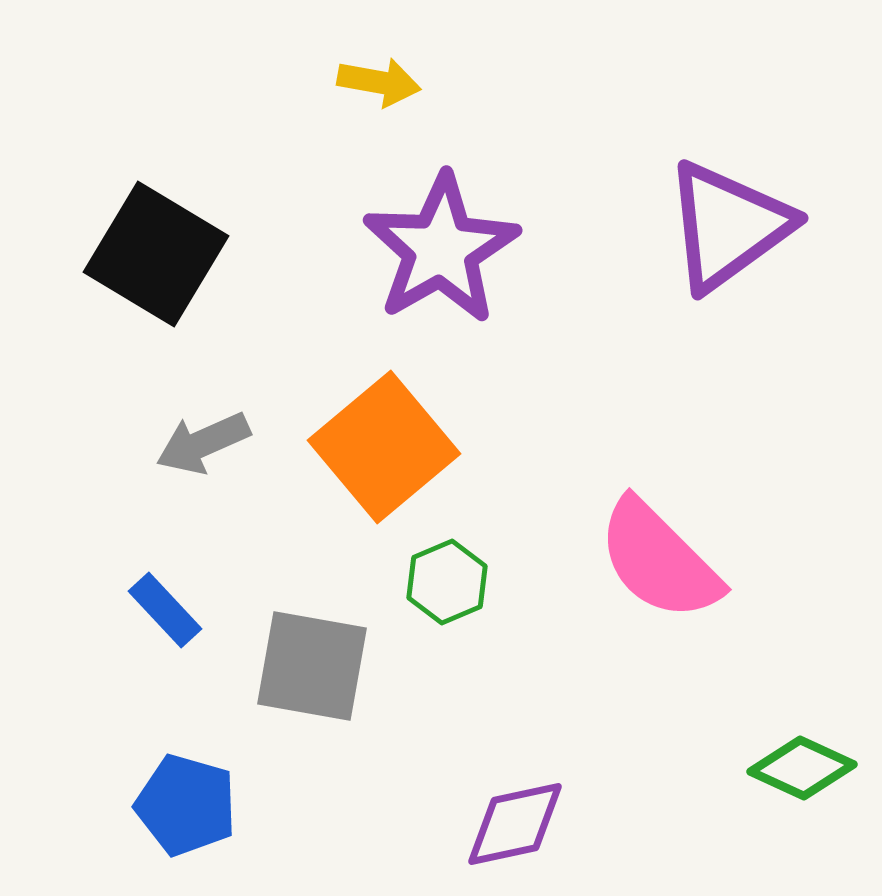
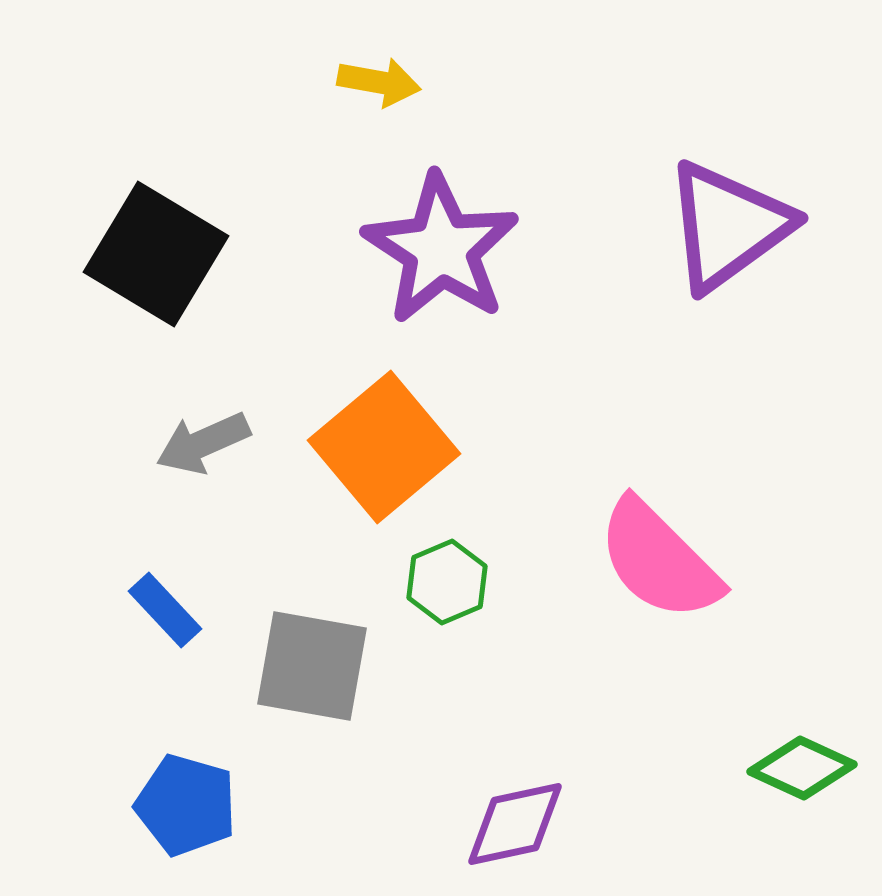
purple star: rotated 9 degrees counterclockwise
